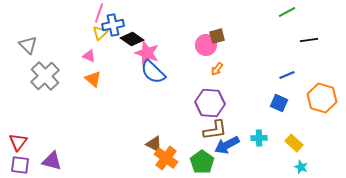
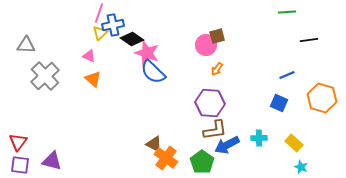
green line: rotated 24 degrees clockwise
gray triangle: moved 2 px left; rotated 42 degrees counterclockwise
